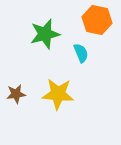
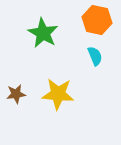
green star: moved 2 px left, 1 px up; rotated 28 degrees counterclockwise
cyan semicircle: moved 14 px right, 3 px down
